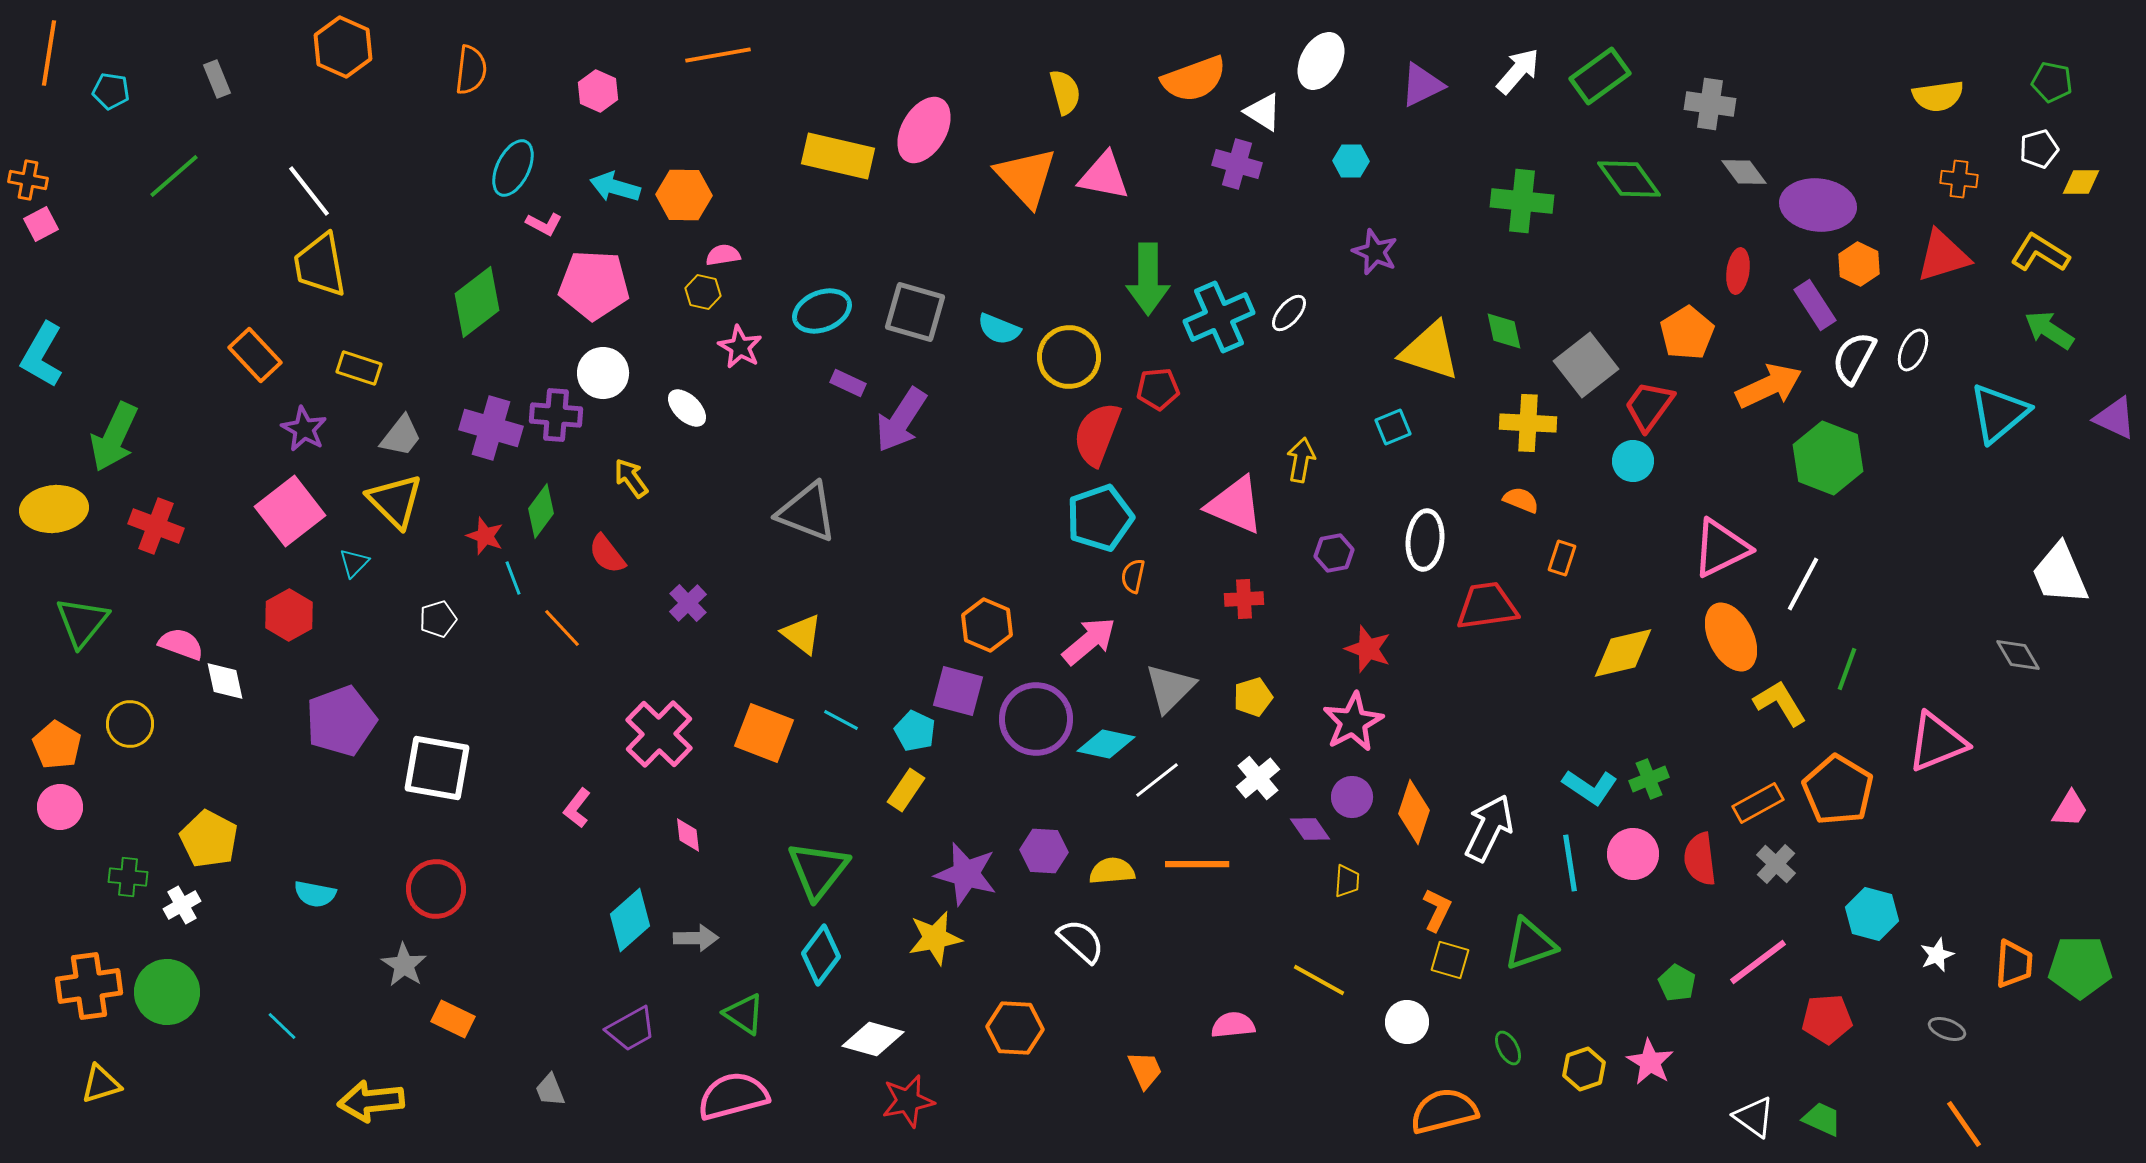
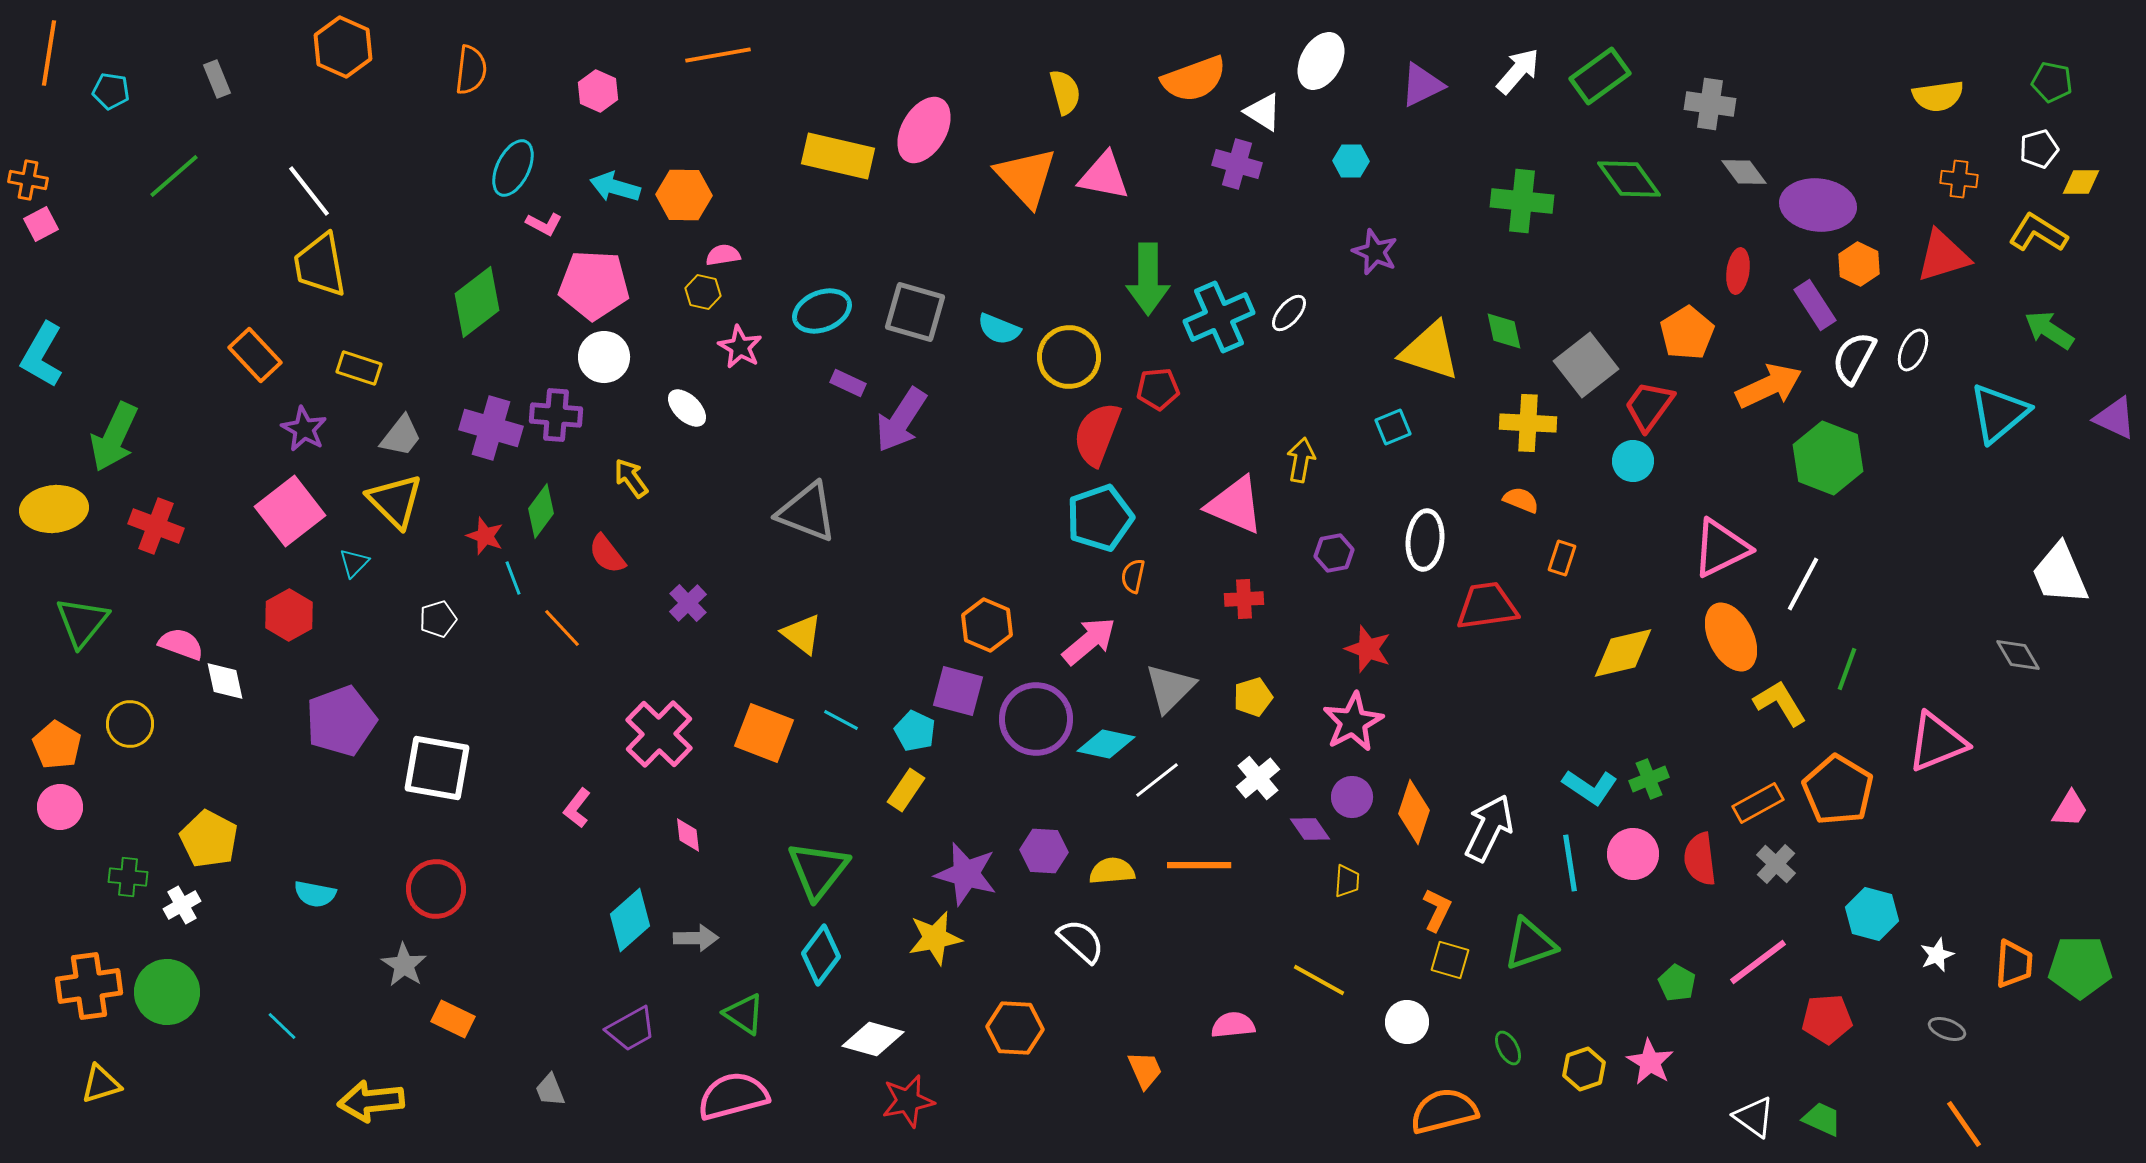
yellow L-shape at (2040, 253): moved 2 px left, 20 px up
white circle at (603, 373): moved 1 px right, 16 px up
orange line at (1197, 864): moved 2 px right, 1 px down
